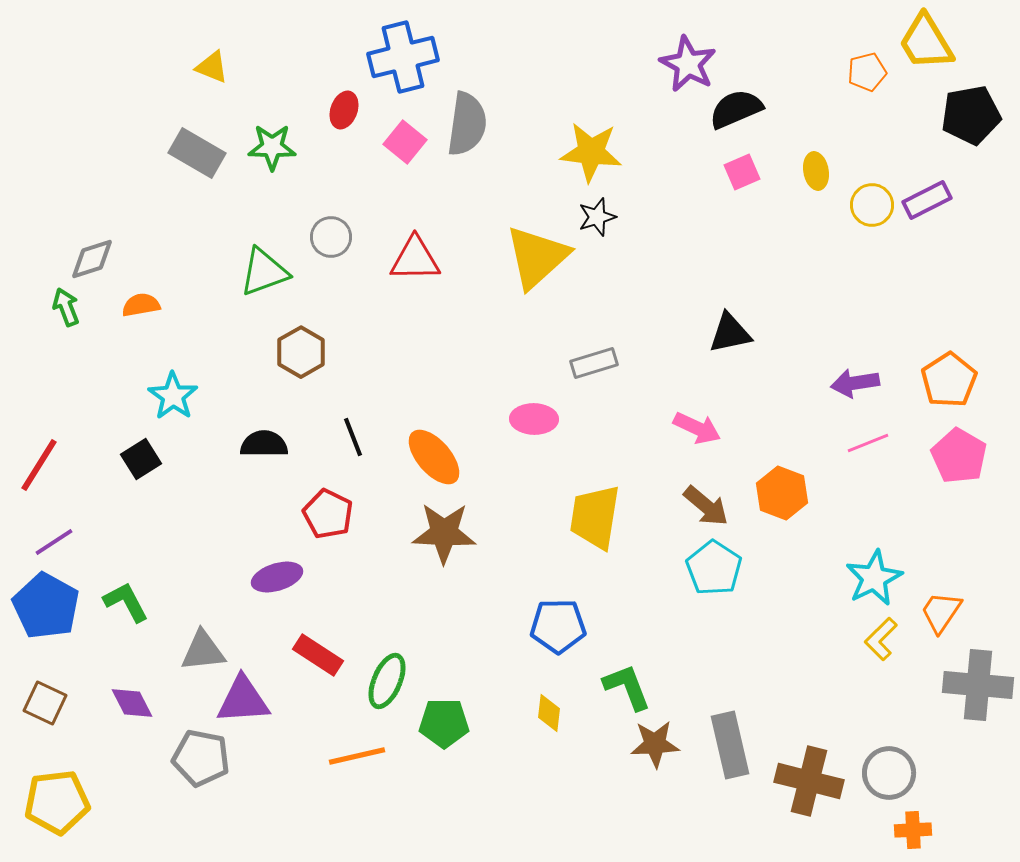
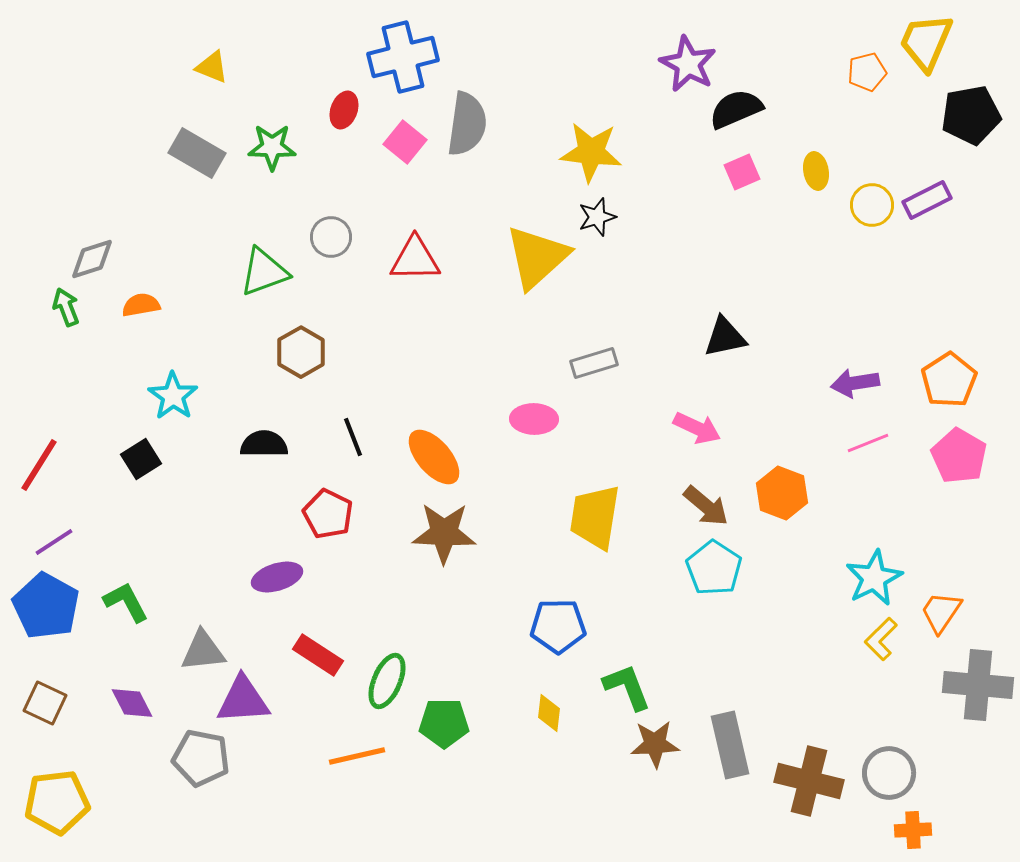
yellow trapezoid at (926, 42): rotated 54 degrees clockwise
black triangle at (730, 333): moved 5 px left, 4 px down
